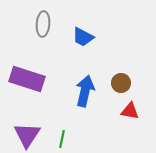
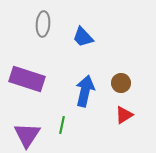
blue trapezoid: rotated 20 degrees clockwise
red triangle: moved 6 px left, 4 px down; rotated 42 degrees counterclockwise
green line: moved 14 px up
